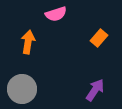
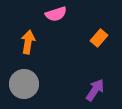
gray circle: moved 2 px right, 5 px up
